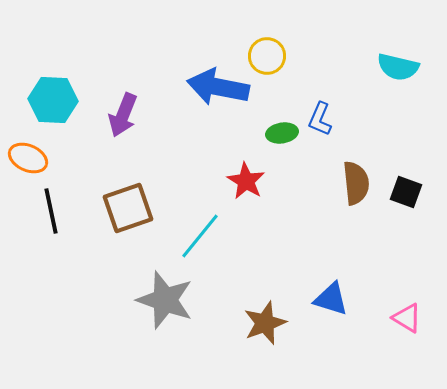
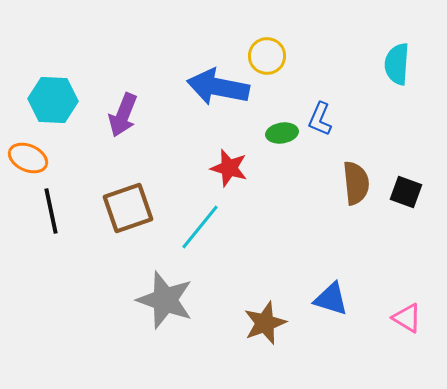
cyan semicircle: moved 1 px left, 3 px up; rotated 81 degrees clockwise
red star: moved 17 px left, 13 px up; rotated 15 degrees counterclockwise
cyan line: moved 9 px up
